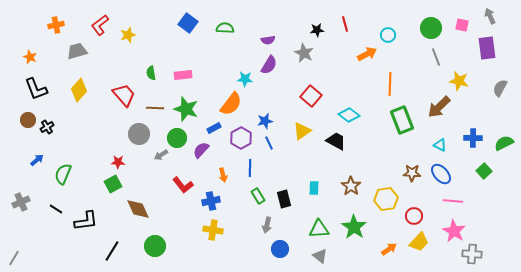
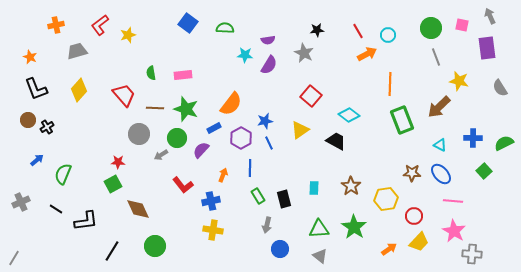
red line at (345, 24): moved 13 px right, 7 px down; rotated 14 degrees counterclockwise
cyan star at (245, 79): moved 24 px up
gray semicircle at (500, 88): rotated 60 degrees counterclockwise
yellow triangle at (302, 131): moved 2 px left, 1 px up
orange arrow at (223, 175): rotated 144 degrees counterclockwise
